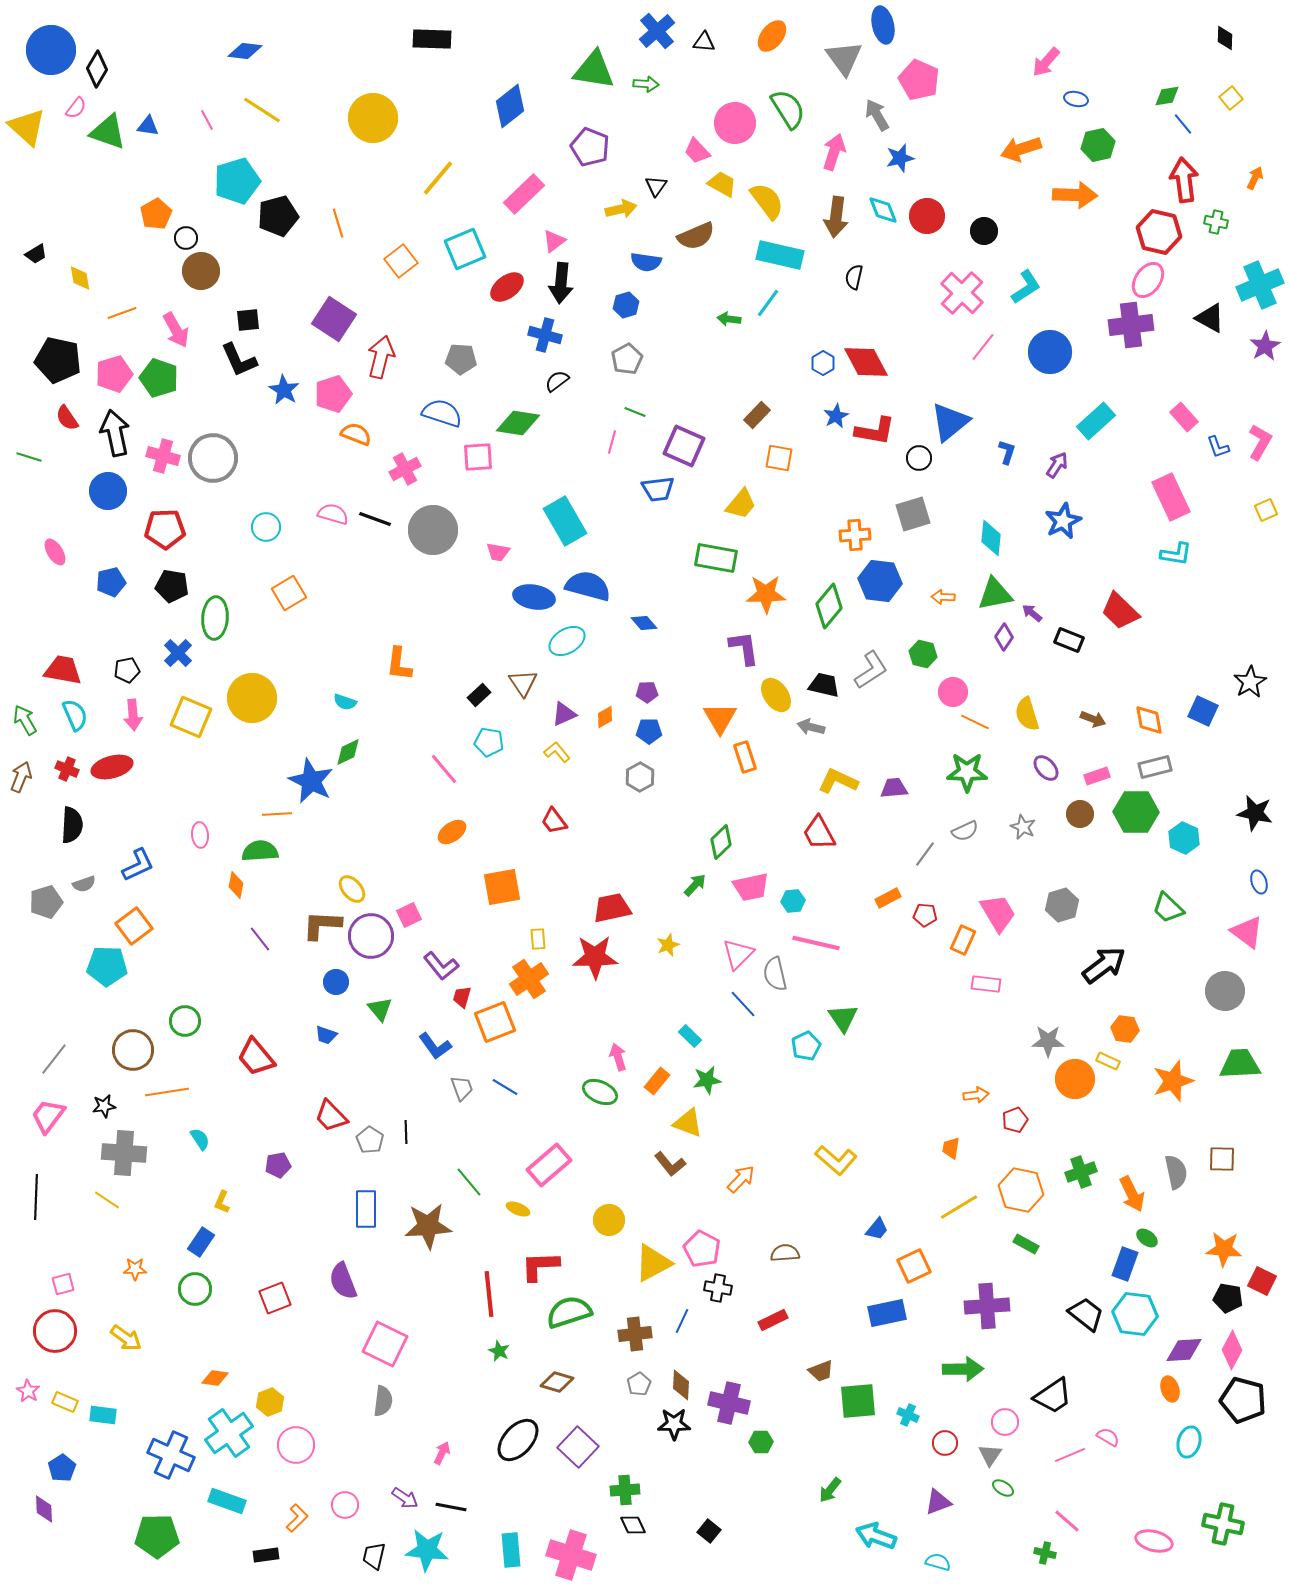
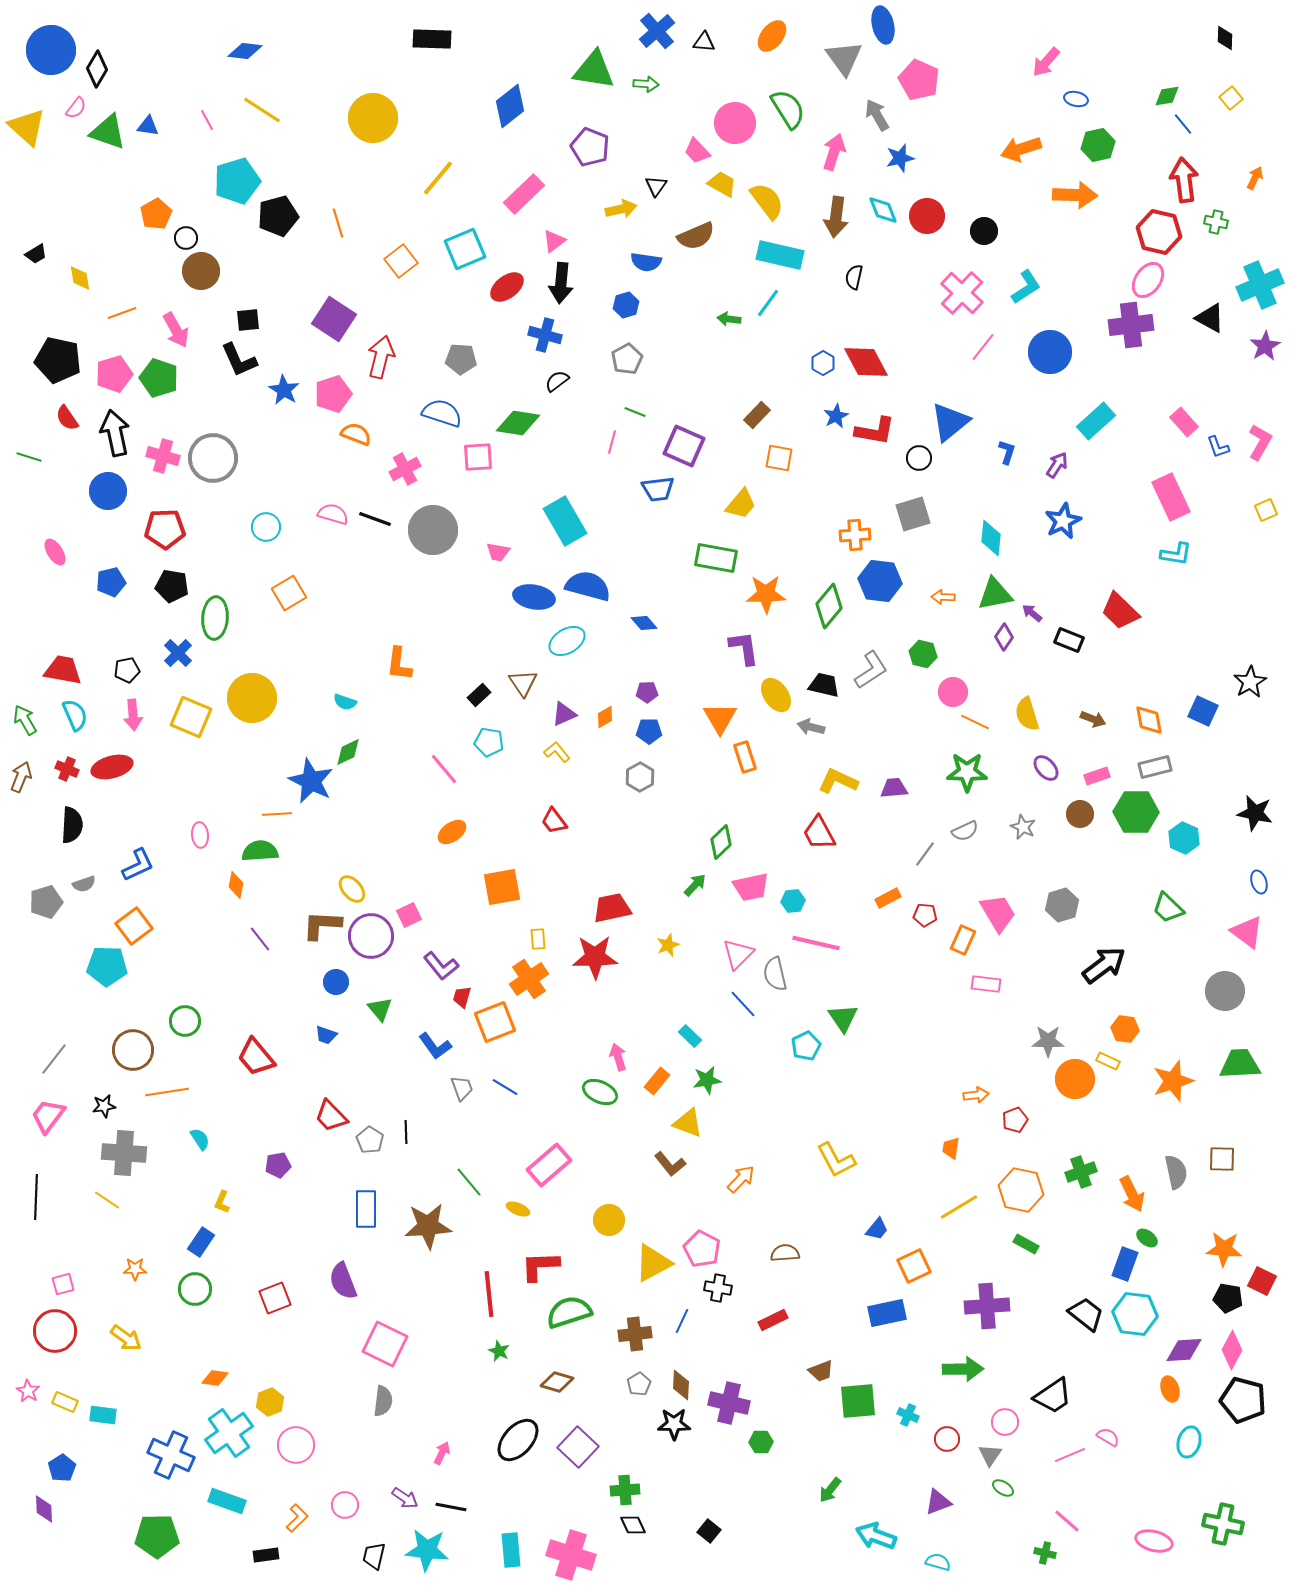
pink rectangle at (1184, 417): moved 5 px down
yellow L-shape at (836, 1160): rotated 21 degrees clockwise
red circle at (945, 1443): moved 2 px right, 4 px up
